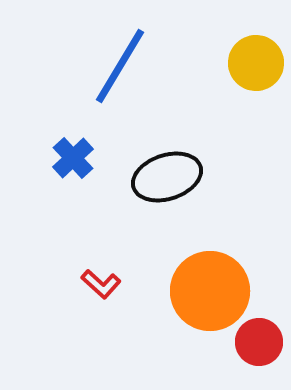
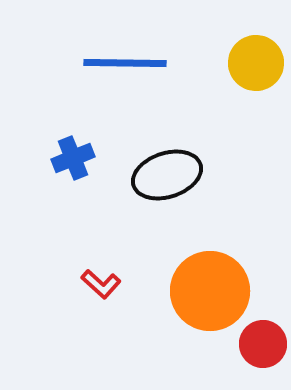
blue line: moved 5 px right, 3 px up; rotated 60 degrees clockwise
blue cross: rotated 21 degrees clockwise
black ellipse: moved 2 px up
red circle: moved 4 px right, 2 px down
